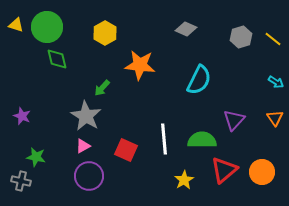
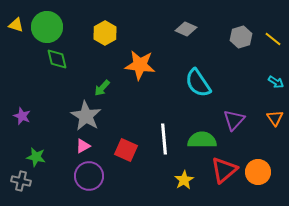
cyan semicircle: moved 1 px left, 3 px down; rotated 120 degrees clockwise
orange circle: moved 4 px left
